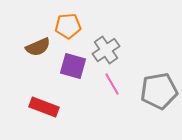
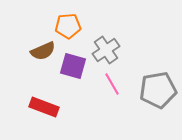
brown semicircle: moved 5 px right, 4 px down
gray pentagon: moved 1 px left, 1 px up
